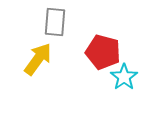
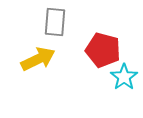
red pentagon: moved 2 px up
yellow arrow: rotated 28 degrees clockwise
